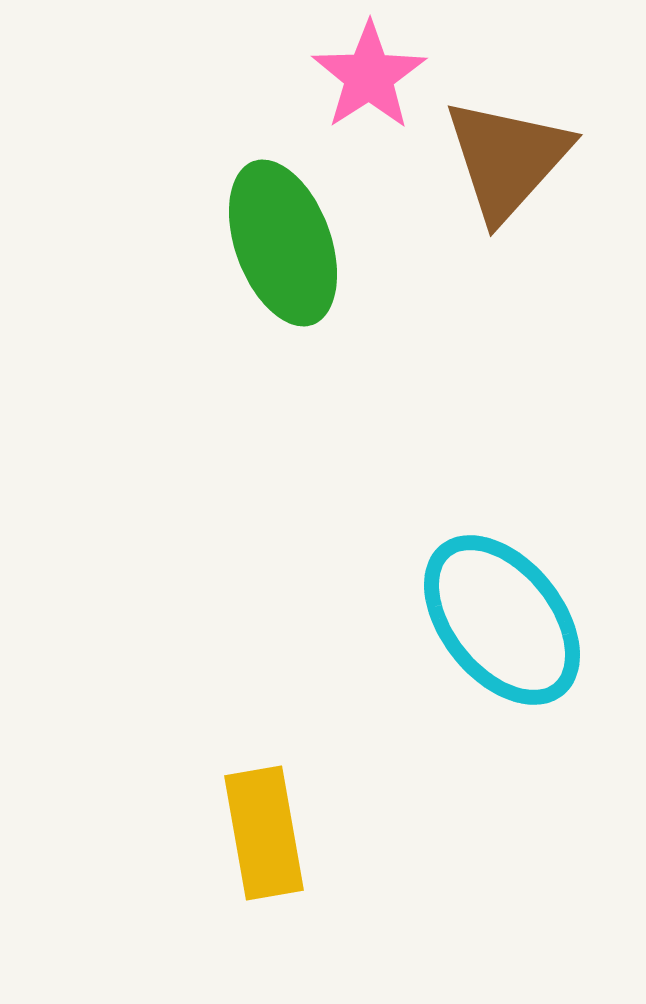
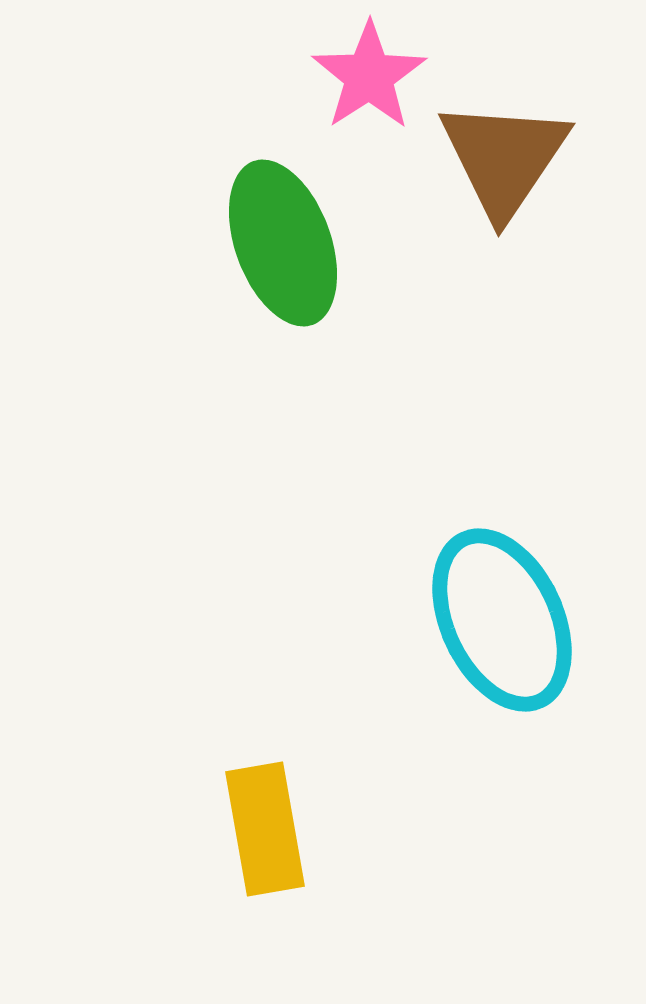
brown triangle: moved 3 px left, 1 px up; rotated 8 degrees counterclockwise
cyan ellipse: rotated 14 degrees clockwise
yellow rectangle: moved 1 px right, 4 px up
